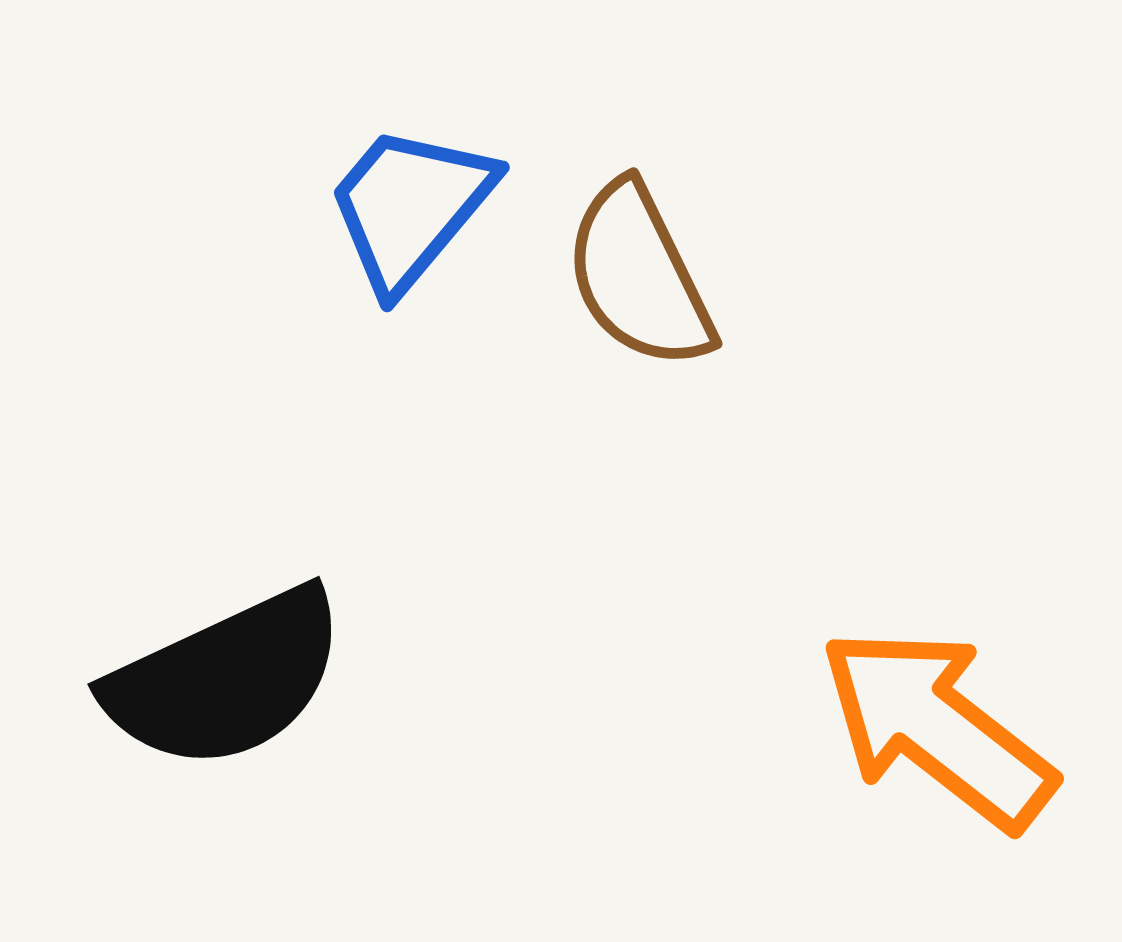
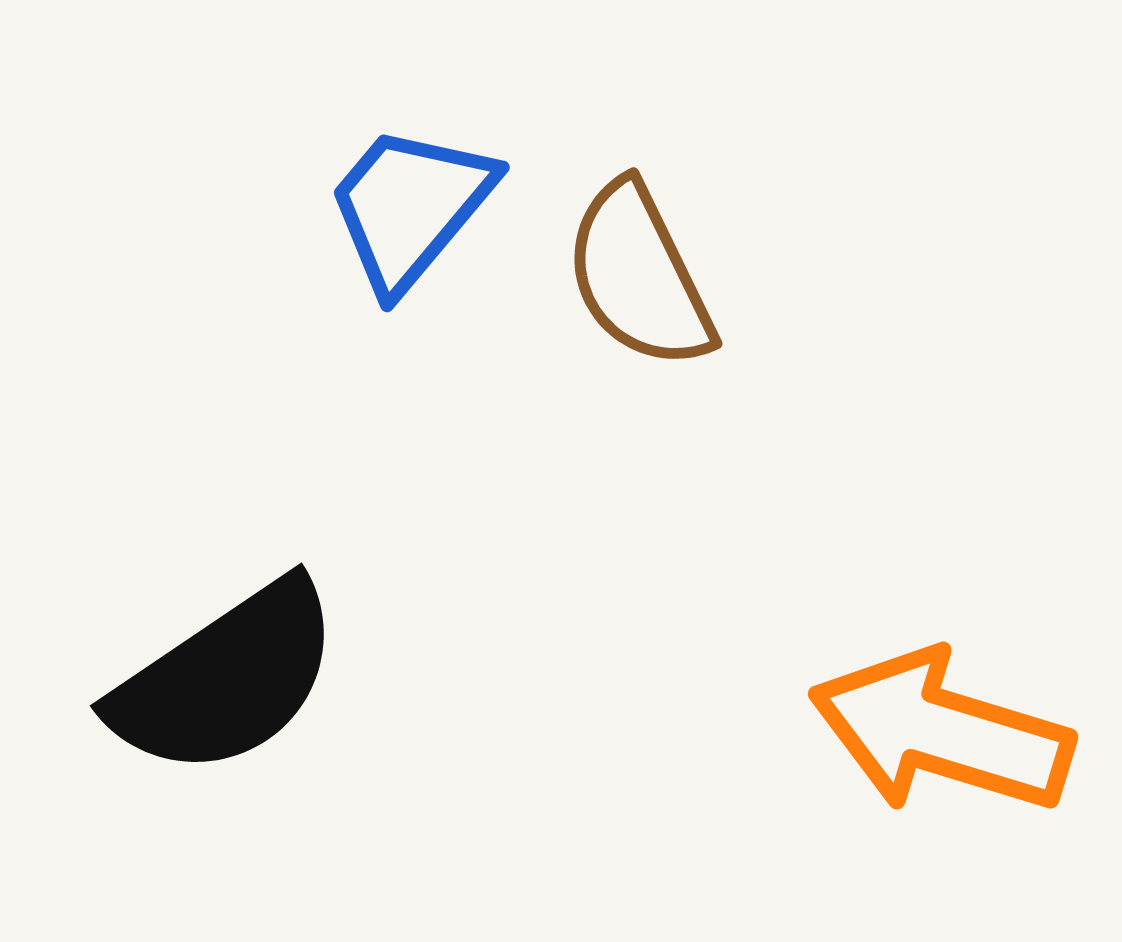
black semicircle: rotated 9 degrees counterclockwise
orange arrow: moved 4 px right, 4 px down; rotated 21 degrees counterclockwise
